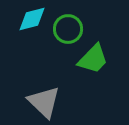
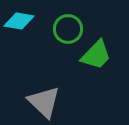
cyan diamond: moved 13 px left, 2 px down; rotated 24 degrees clockwise
green trapezoid: moved 3 px right, 4 px up
